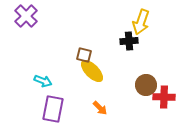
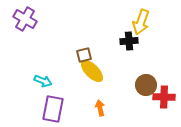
purple cross: moved 1 px left, 3 px down; rotated 15 degrees counterclockwise
brown square: rotated 28 degrees counterclockwise
orange arrow: rotated 147 degrees counterclockwise
